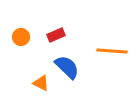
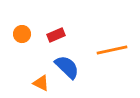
orange circle: moved 1 px right, 3 px up
orange line: moved 1 px up; rotated 16 degrees counterclockwise
